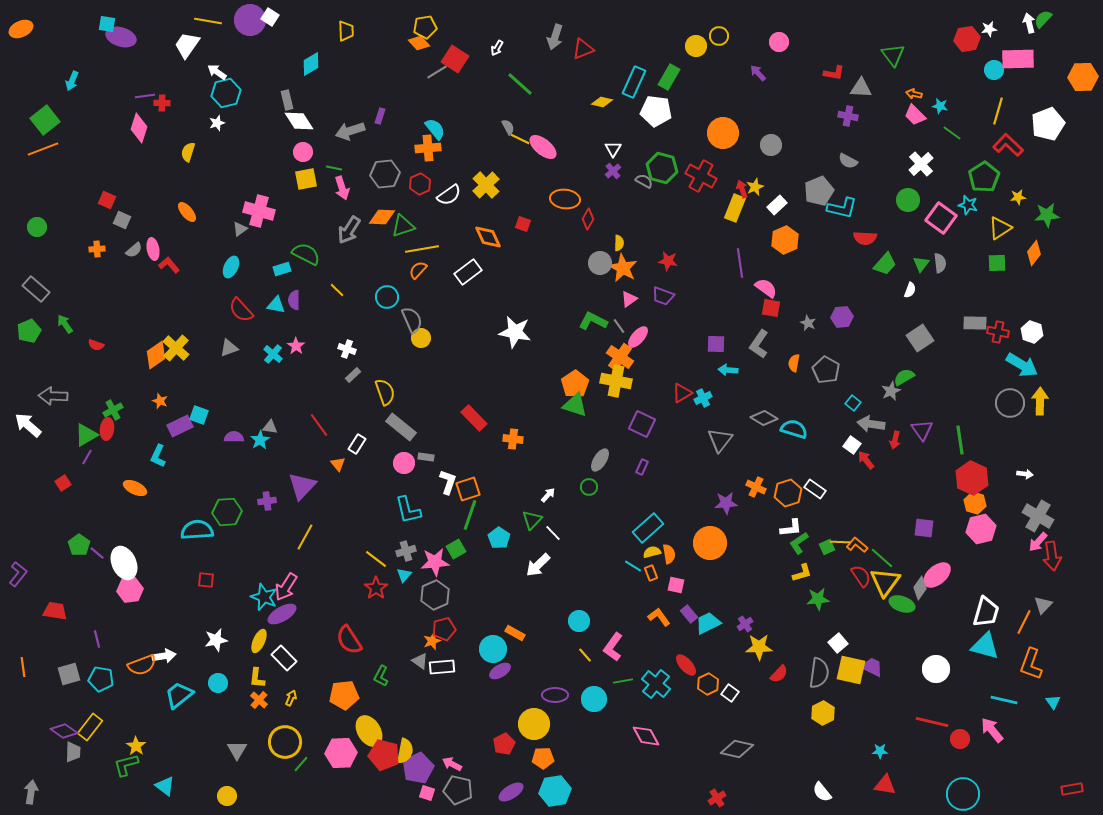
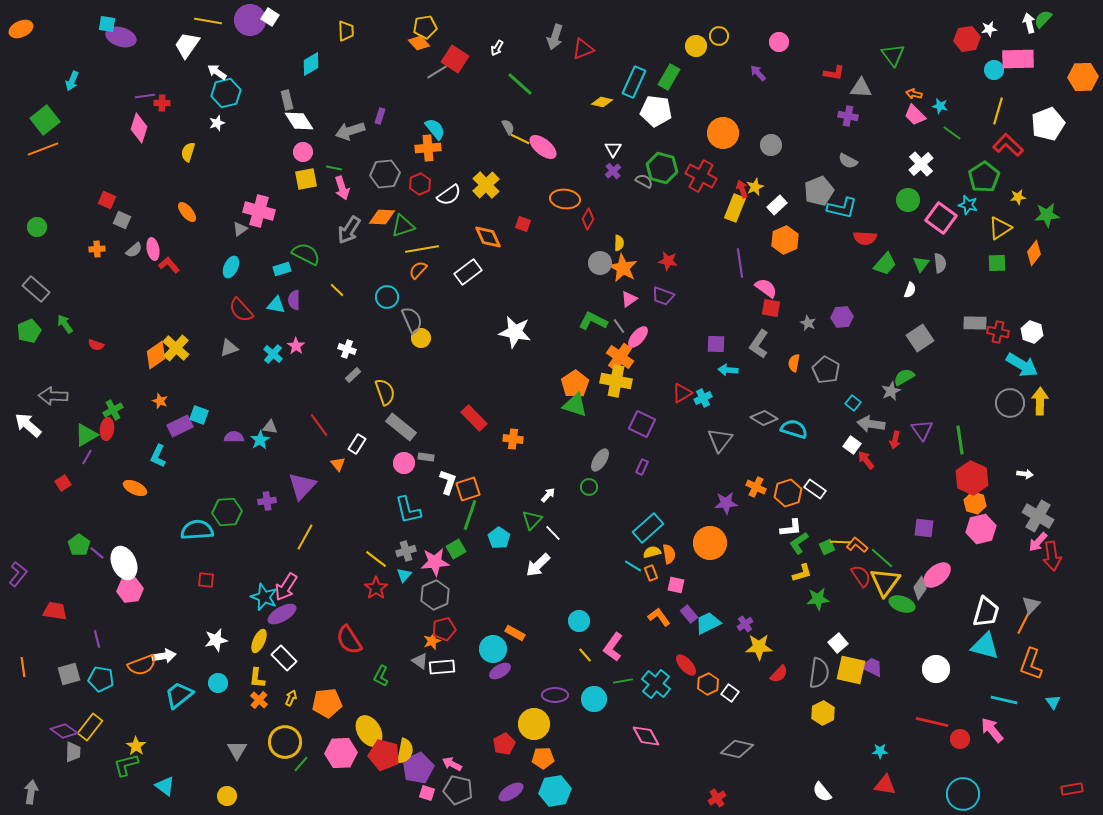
gray triangle at (1043, 605): moved 12 px left
orange pentagon at (344, 695): moved 17 px left, 8 px down
